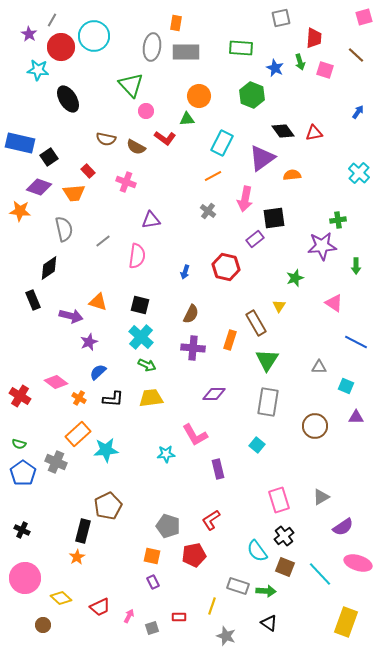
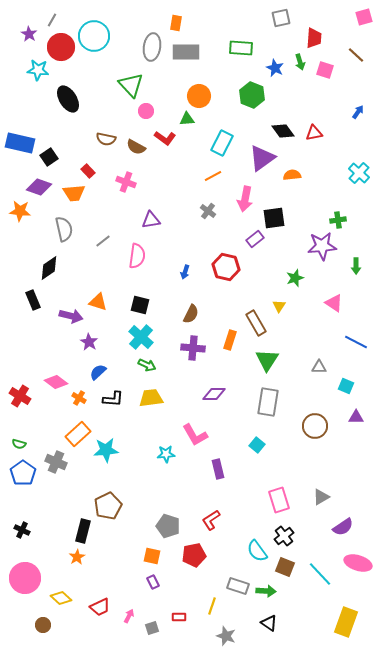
purple star at (89, 342): rotated 18 degrees counterclockwise
